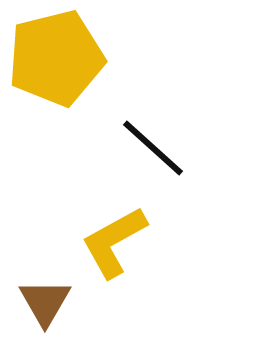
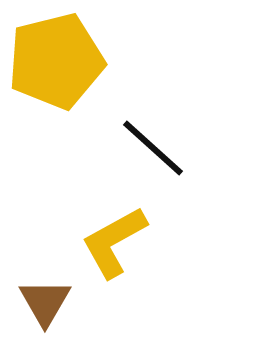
yellow pentagon: moved 3 px down
